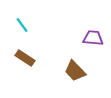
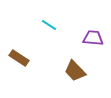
cyan line: moved 27 px right; rotated 21 degrees counterclockwise
brown rectangle: moved 6 px left
